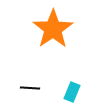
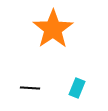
cyan rectangle: moved 5 px right, 4 px up
